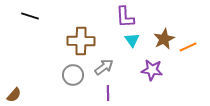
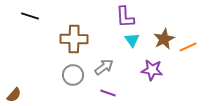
brown cross: moved 7 px left, 2 px up
purple line: rotated 70 degrees counterclockwise
